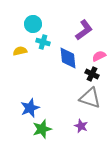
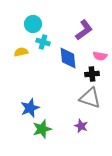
yellow semicircle: moved 1 px right, 1 px down
pink semicircle: moved 1 px right; rotated 144 degrees counterclockwise
black cross: rotated 32 degrees counterclockwise
